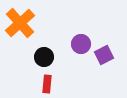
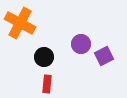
orange cross: rotated 20 degrees counterclockwise
purple square: moved 1 px down
